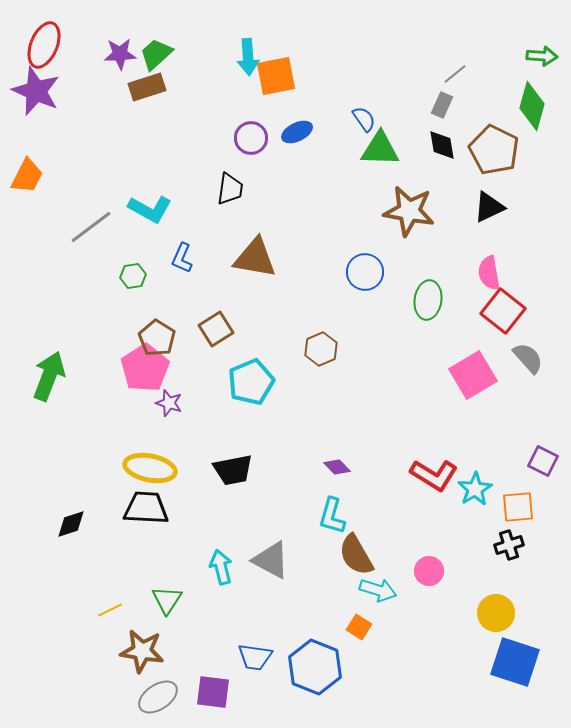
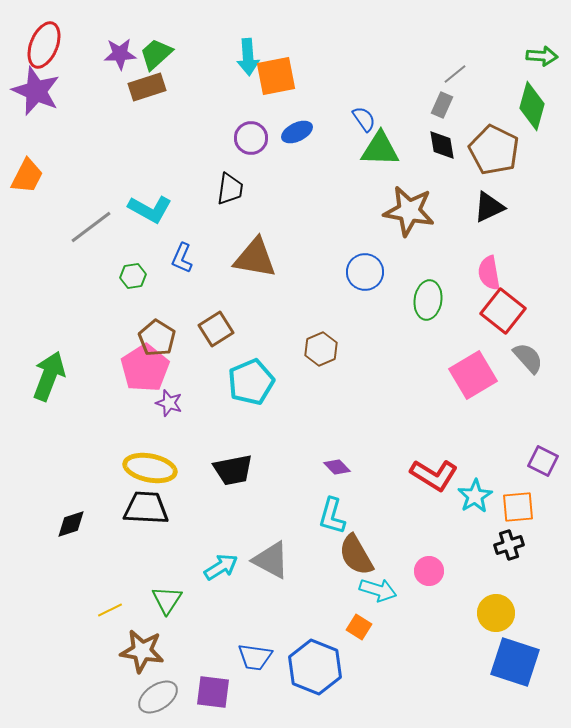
cyan star at (475, 489): moved 7 px down
cyan arrow at (221, 567): rotated 72 degrees clockwise
